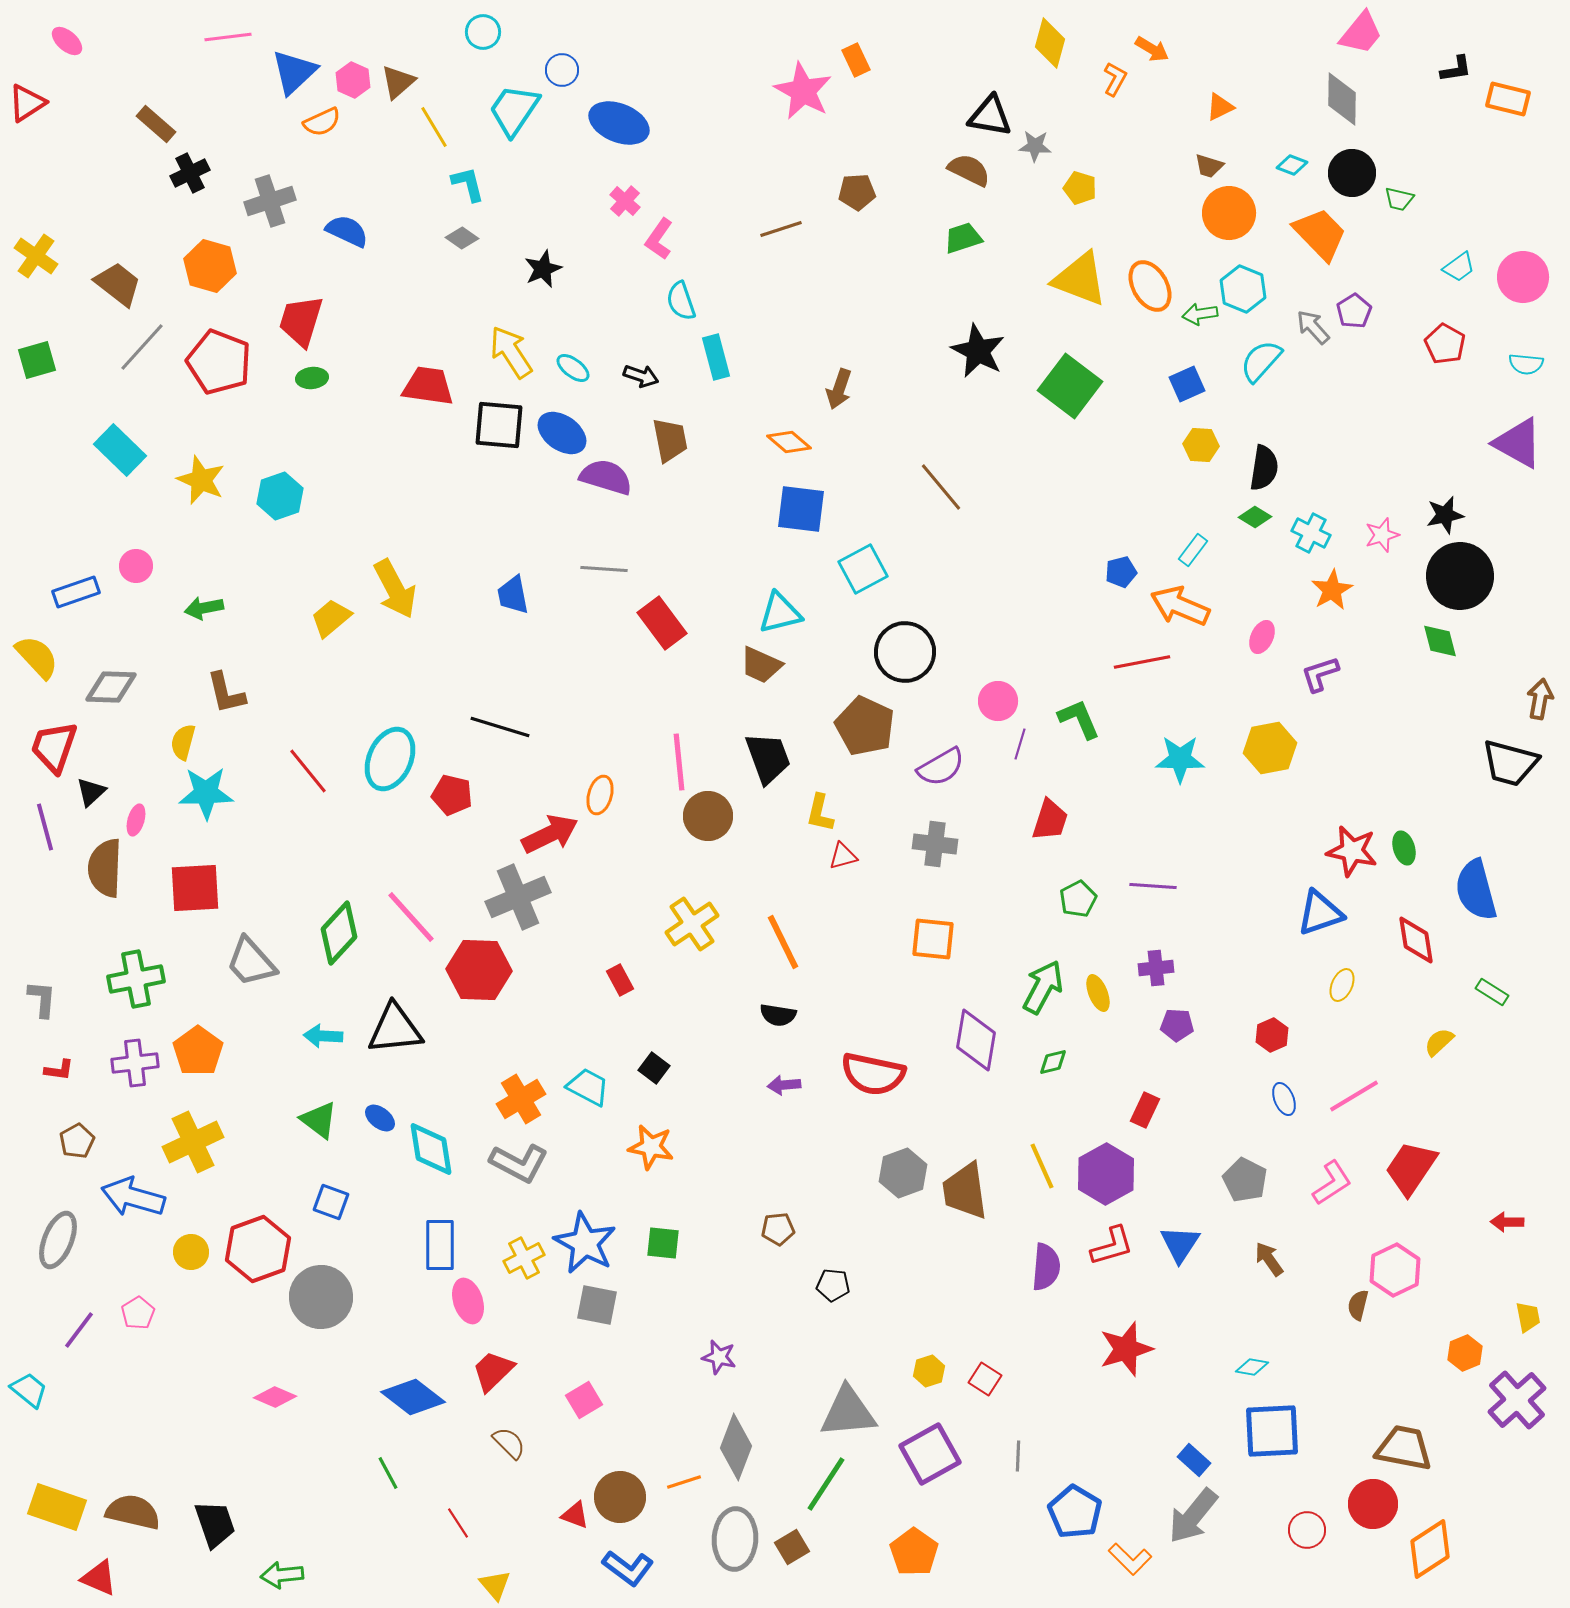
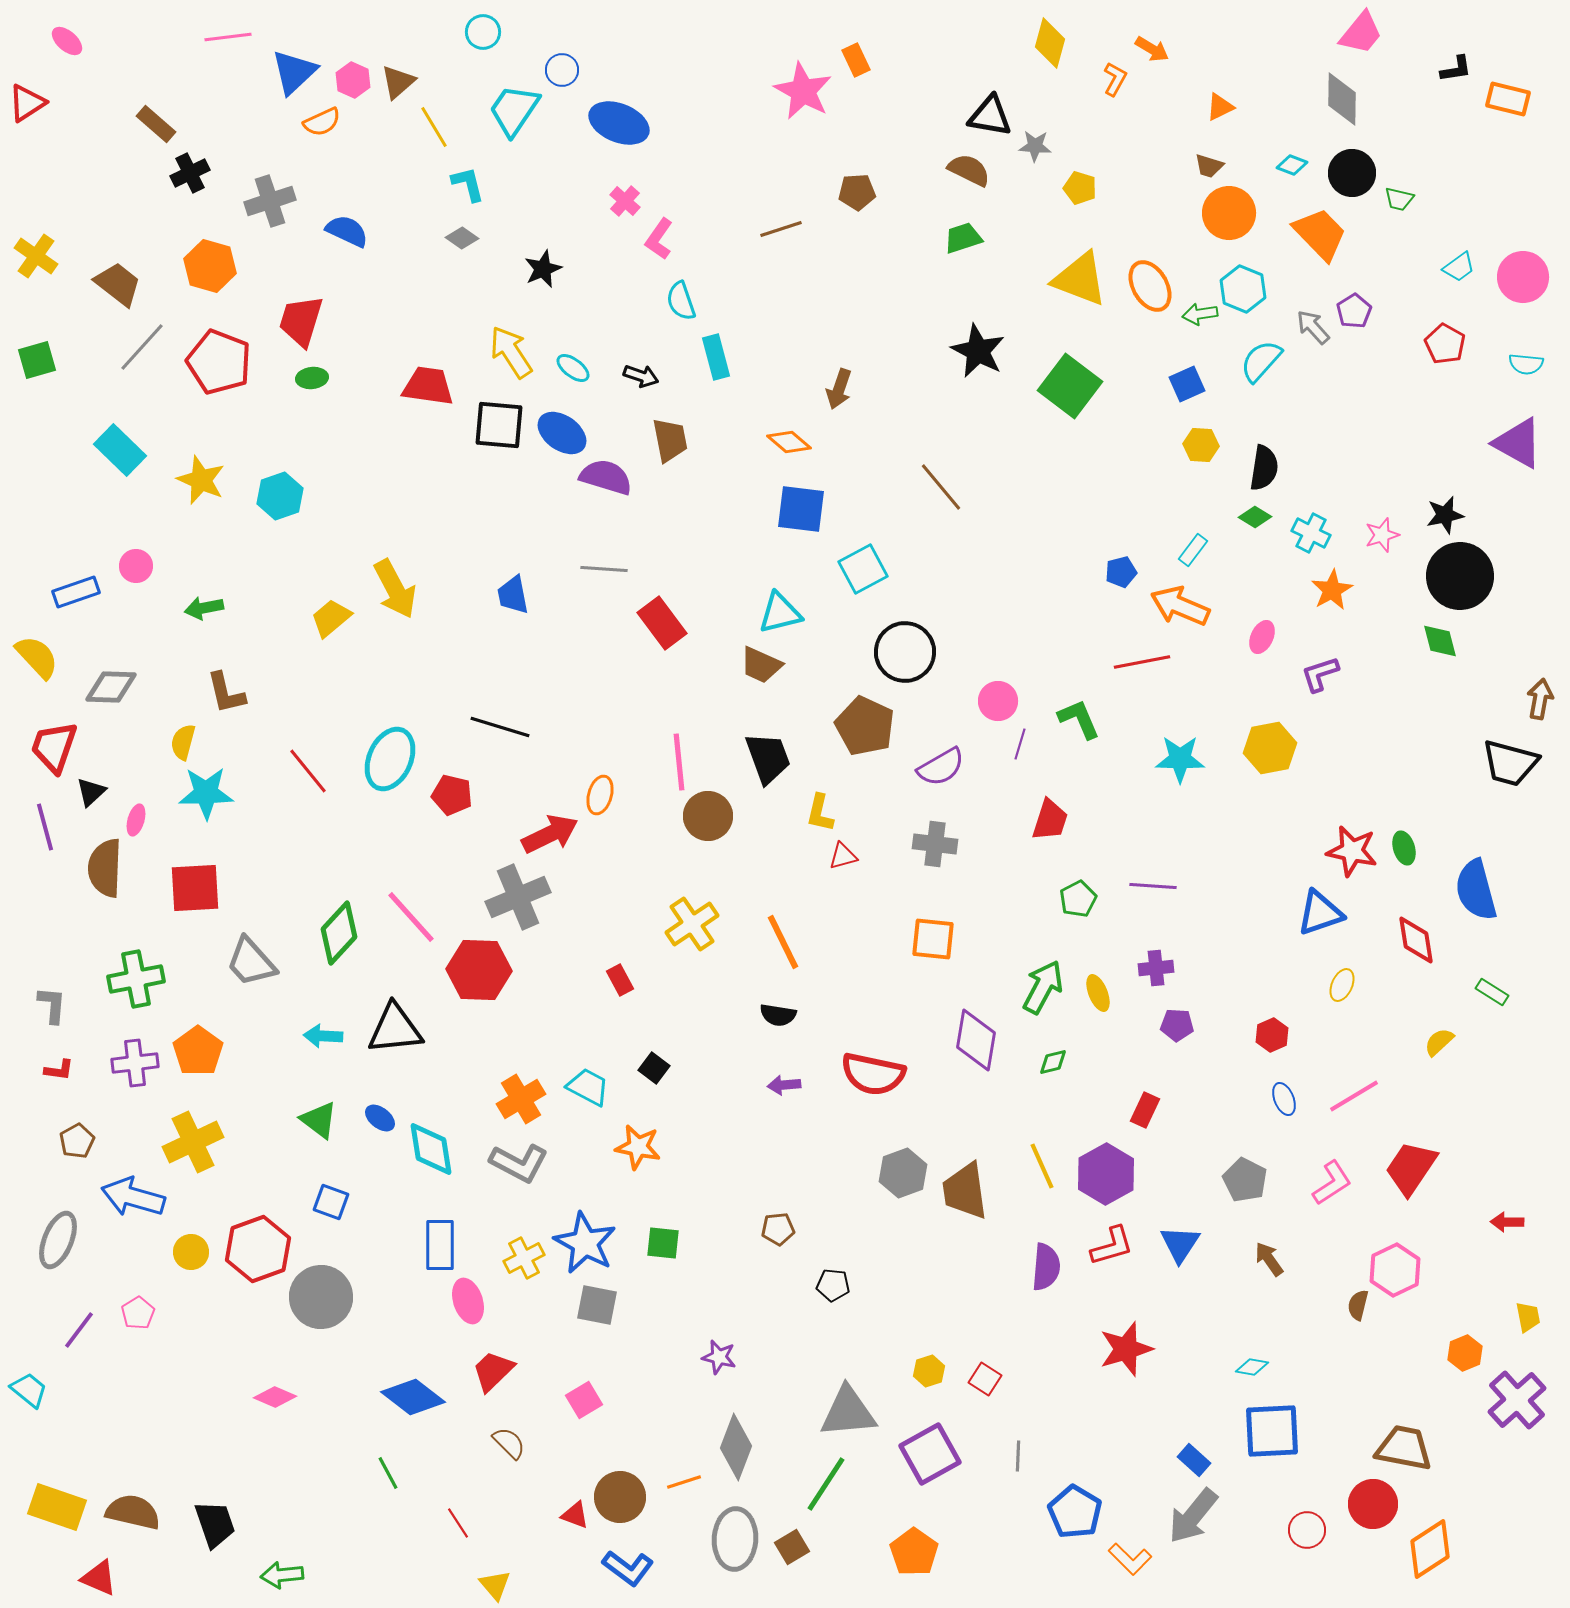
gray L-shape at (42, 999): moved 10 px right, 6 px down
orange star at (651, 1147): moved 13 px left
